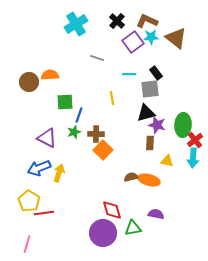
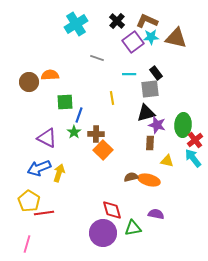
brown triangle: rotated 25 degrees counterclockwise
green star: rotated 16 degrees counterclockwise
cyan arrow: rotated 138 degrees clockwise
